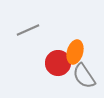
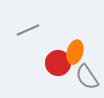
gray semicircle: moved 3 px right, 1 px down
